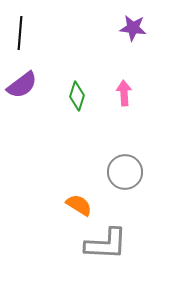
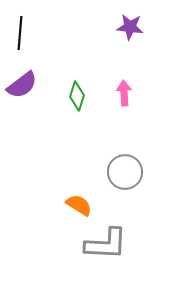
purple star: moved 3 px left, 1 px up
